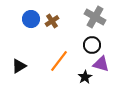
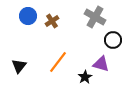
blue circle: moved 3 px left, 3 px up
black circle: moved 21 px right, 5 px up
orange line: moved 1 px left, 1 px down
black triangle: rotated 21 degrees counterclockwise
